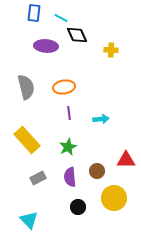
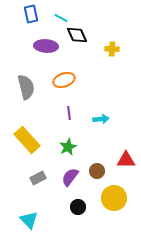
blue rectangle: moved 3 px left, 1 px down; rotated 18 degrees counterclockwise
yellow cross: moved 1 px right, 1 px up
orange ellipse: moved 7 px up; rotated 10 degrees counterclockwise
purple semicircle: rotated 42 degrees clockwise
